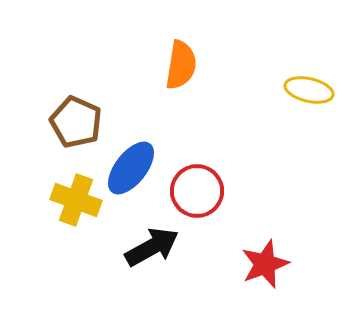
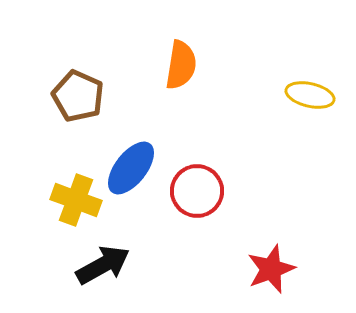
yellow ellipse: moved 1 px right, 5 px down
brown pentagon: moved 2 px right, 26 px up
black arrow: moved 49 px left, 18 px down
red star: moved 6 px right, 5 px down
